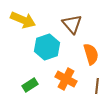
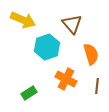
green rectangle: moved 1 px left, 8 px down
